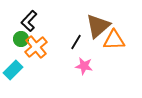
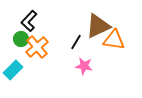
brown triangle: rotated 16 degrees clockwise
orange triangle: rotated 10 degrees clockwise
orange cross: moved 1 px right
